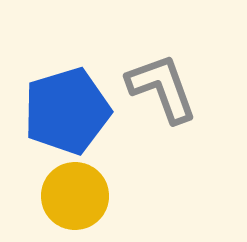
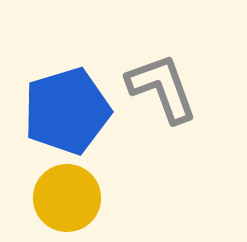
yellow circle: moved 8 px left, 2 px down
